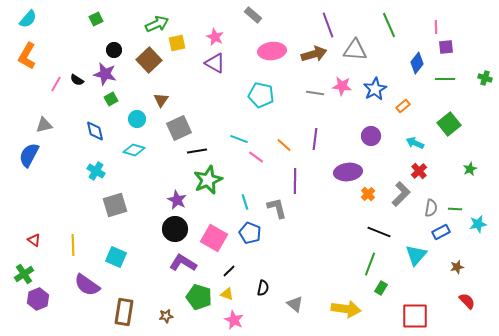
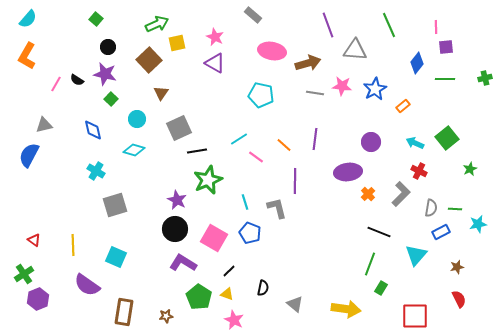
green square at (96, 19): rotated 24 degrees counterclockwise
black circle at (114, 50): moved 6 px left, 3 px up
pink ellipse at (272, 51): rotated 16 degrees clockwise
brown arrow at (314, 54): moved 6 px left, 9 px down
green cross at (485, 78): rotated 32 degrees counterclockwise
green square at (111, 99): rotated 16 degrees counterclockwise
brown triangle at (161, 100): moved 7 px up
green square at (449, 124): moved 2 px left, 14 px down
blue diamond at (95, 131): moved 2 px left, 1 px up
purple circle at (371, 136): moved 6 px down
cyan line at (239, 139): rotated 54 degrees counterclockwise
red cross at (419, 171): rotated 21 degrees counterclockwise
green pentagon at (199, 297): rotated 15 degrees clockwise
red semicircle at (467, 301): moved 8 px left, 2 px up; rotated 18 degrees clockwise
